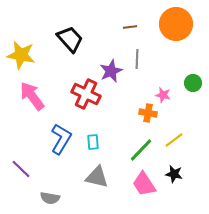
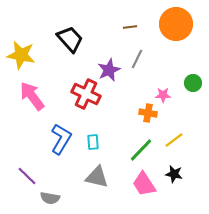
gray line: rotated 24 degrees clockwise
purple star: moved 2 px left, 1 px up
pink star: rotated 14 degrees counterclockwise
purple line: moved 6 px right, 7 px down
